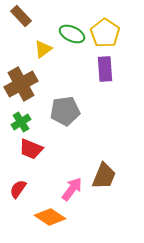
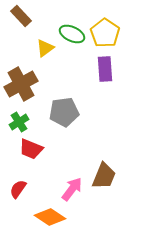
yellow triangle: moved 2 px right, 1 px up
gray pentagon: moved 1 px left, 1 px down
green cross: moved 2 px left
